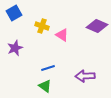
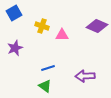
pink triangle: rotated 32 degrees counterclockwise
